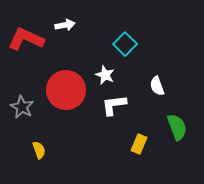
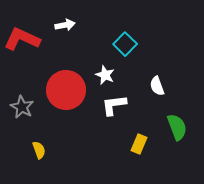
red L-shape: moved 4 px left
